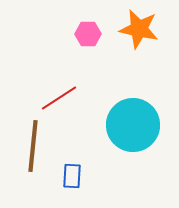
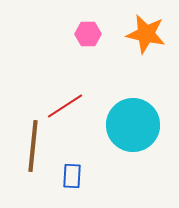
orange star: moved 7 px right, 5 px down
red line: moved 6 px right, 8 px down
